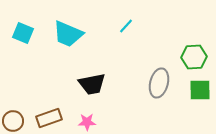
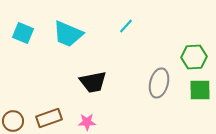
black trapezoid: moved 1 px right, 2 px up
